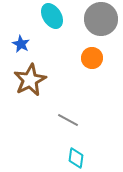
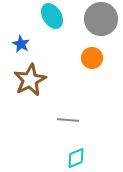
gray line: rotated 25 degrees counterclockwise
cyan diamond: rotated 60 degrees clockwise
